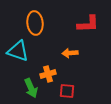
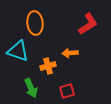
red L-shape: rotated 30 degrees counterclockwise
orange cross: moved 8 px up
red square: rotated 21 degrees counterclockwise
